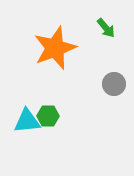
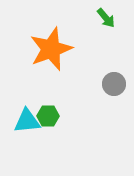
green arrow: moved 10 px up
orange star: moved 4 px left, 1 px down
